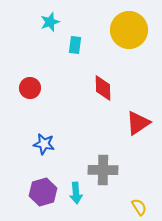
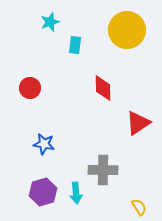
yellow circle: moved 2 px left
